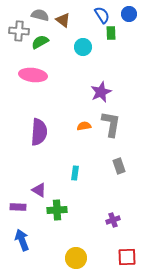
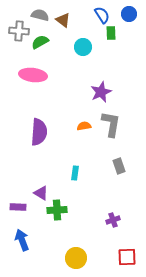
purple triangle: moved 2 px right, 3 px down
